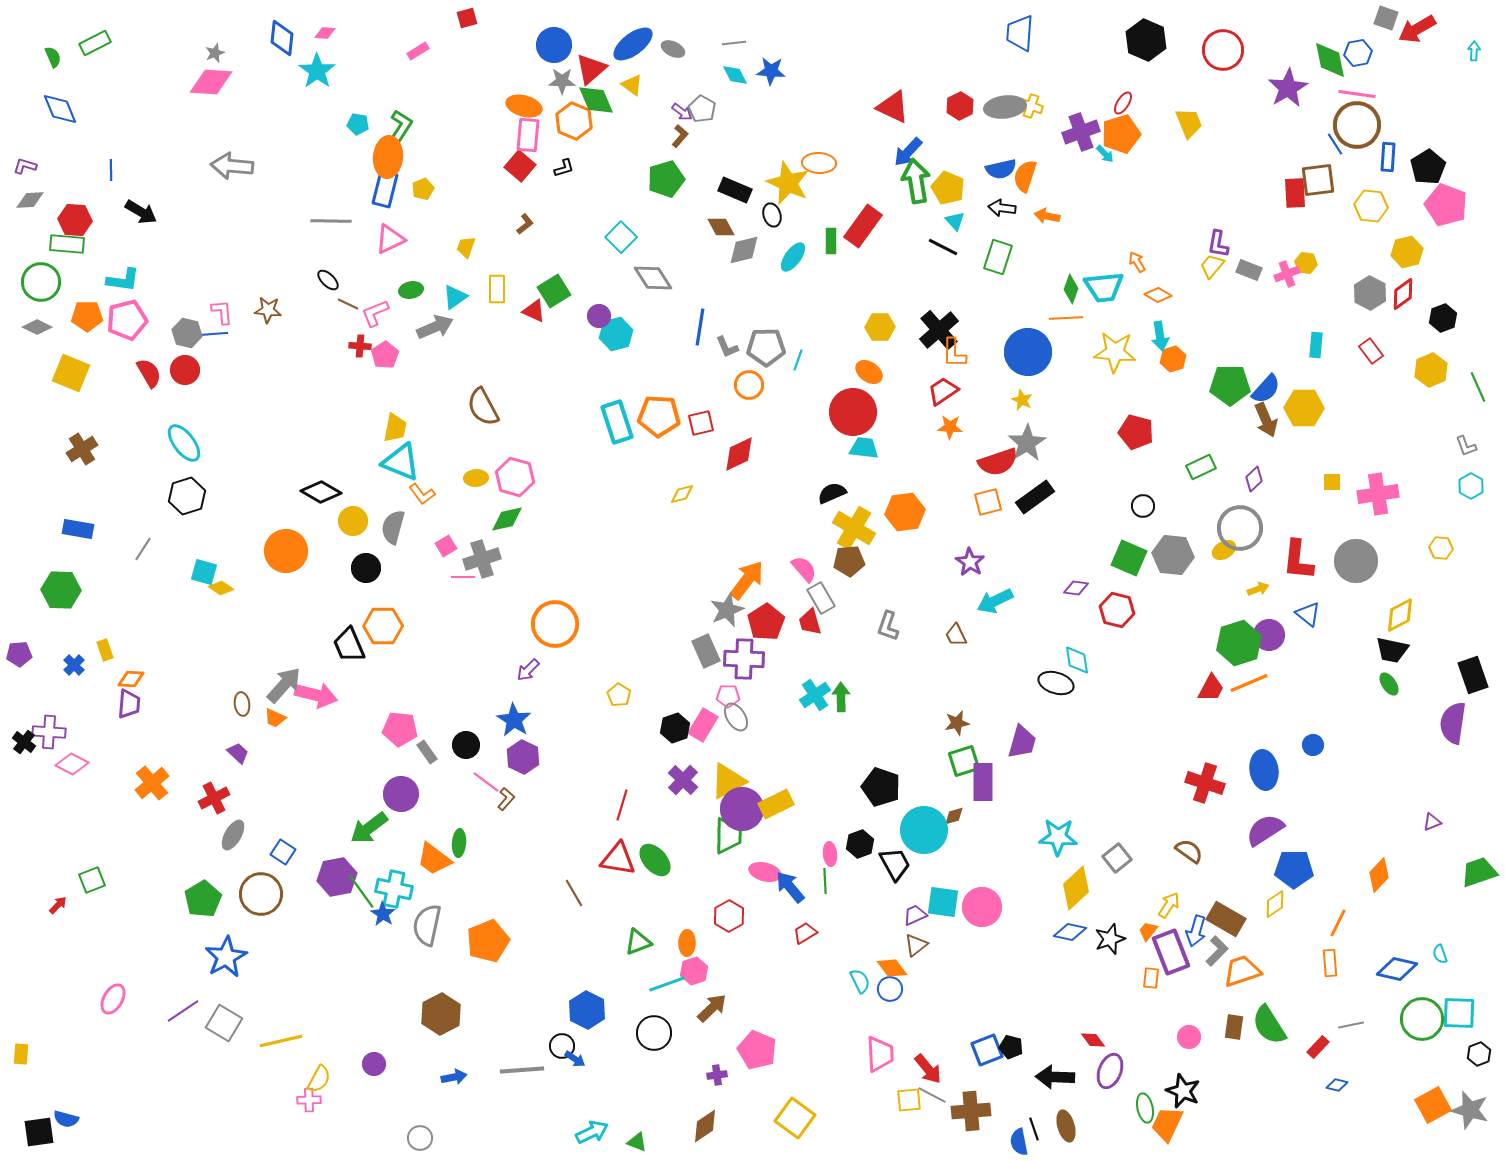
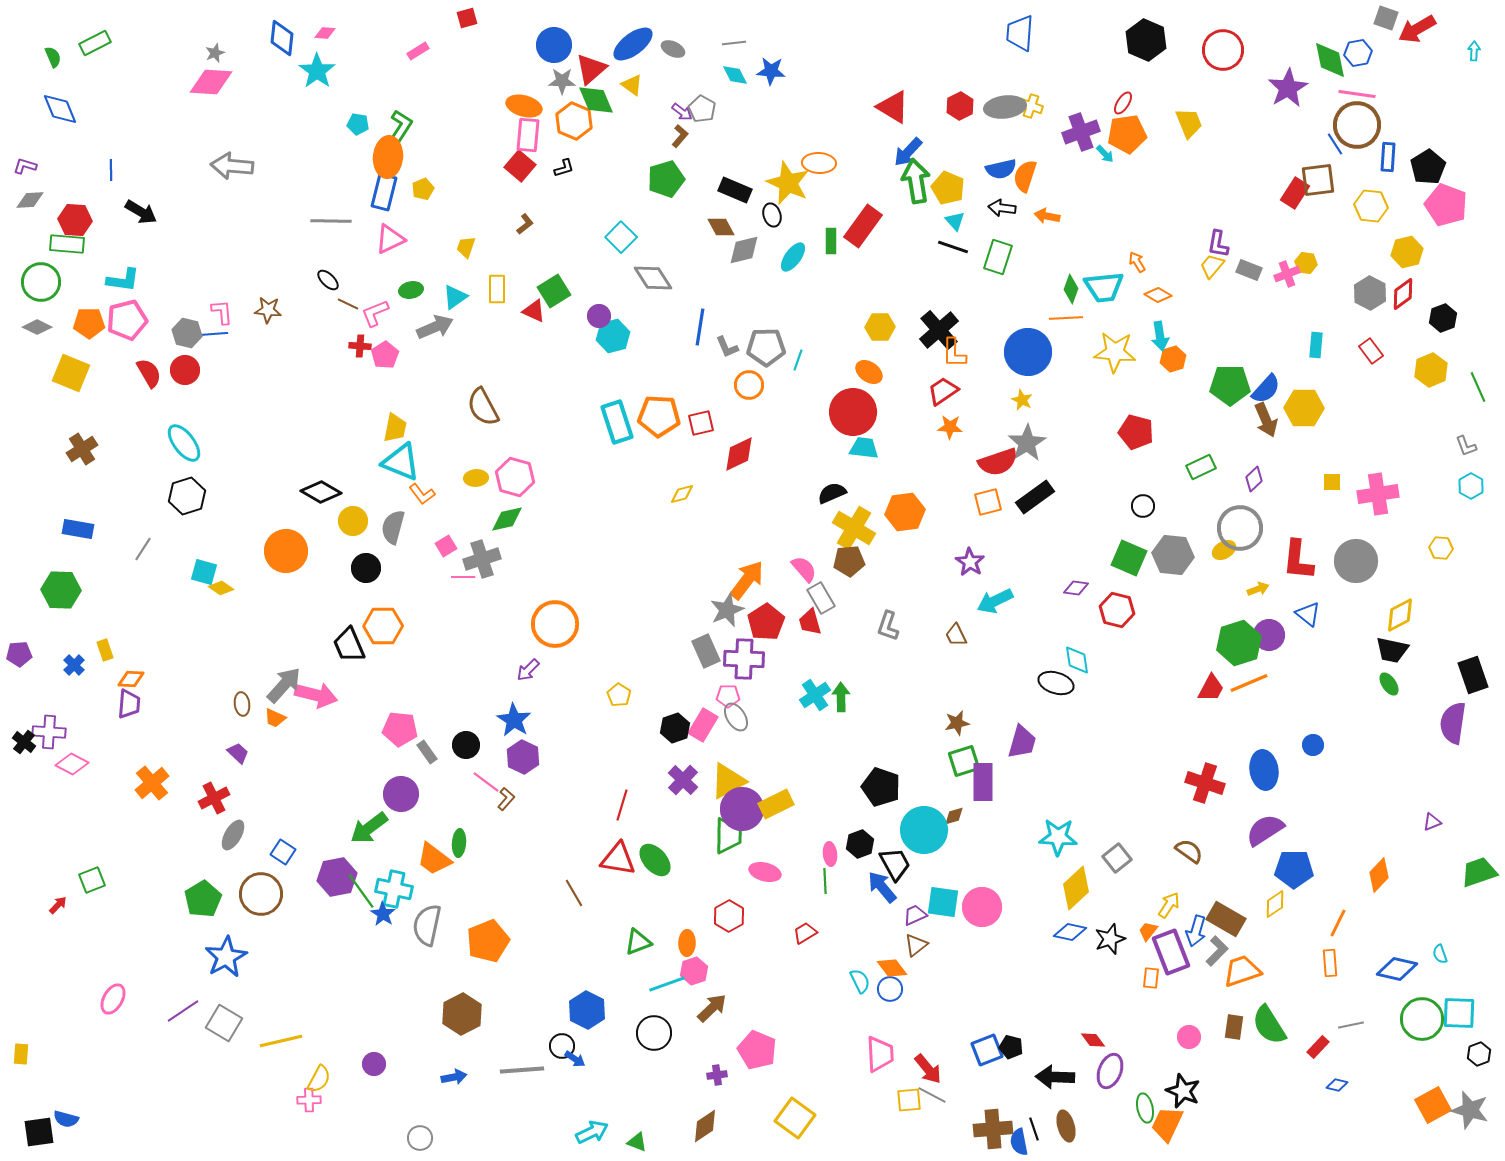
red triangle at (893, 107): rotated 6 degrees clockwise
orange pentagon at (1121, 134): moved 6 px right; rotated 9 degrees clockwise
blue rectangle at (385, 189): moved 1 px left, 3 px down
red rectangle at (1295, 193): rotated 36 degrees clockwise
black line at (943, 247): moved 10 px right; rotated 8 degrees counterclockwise
orange pentagon at (87, 316): moved 2 px right, 7 px down
cyan hexagon at (616, 334): moved 3 px left, 2 px down
blue arrow at (790, 887): moved 92 px right
brown hexagon at (441, 1014): moved 21 px right
brown cross at (971, 1111): moved 22 px right, 18 px down
